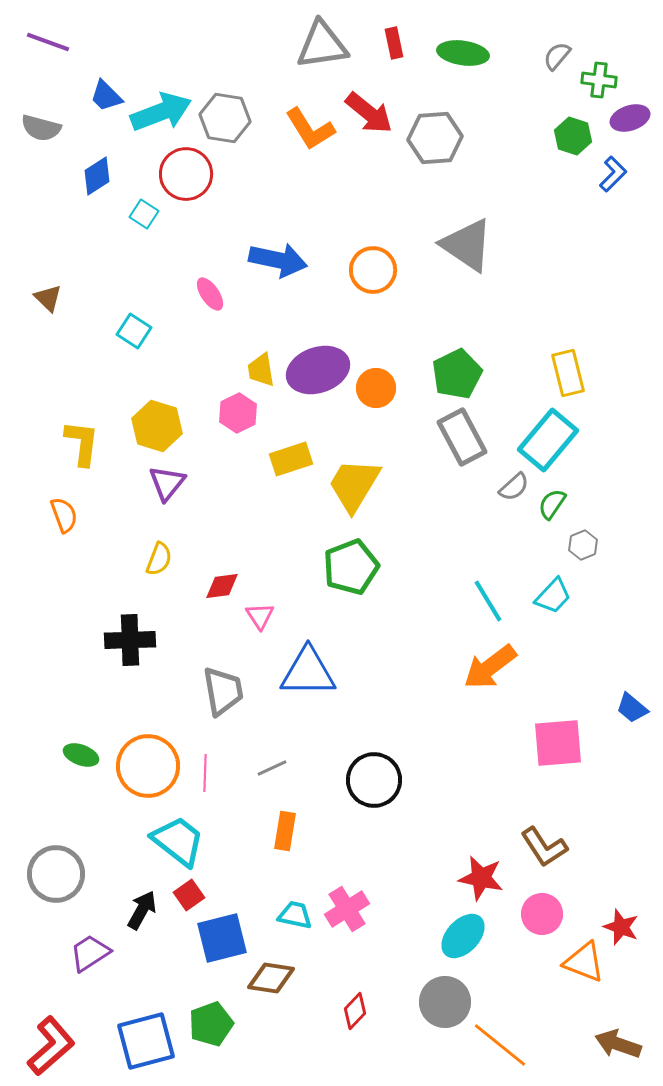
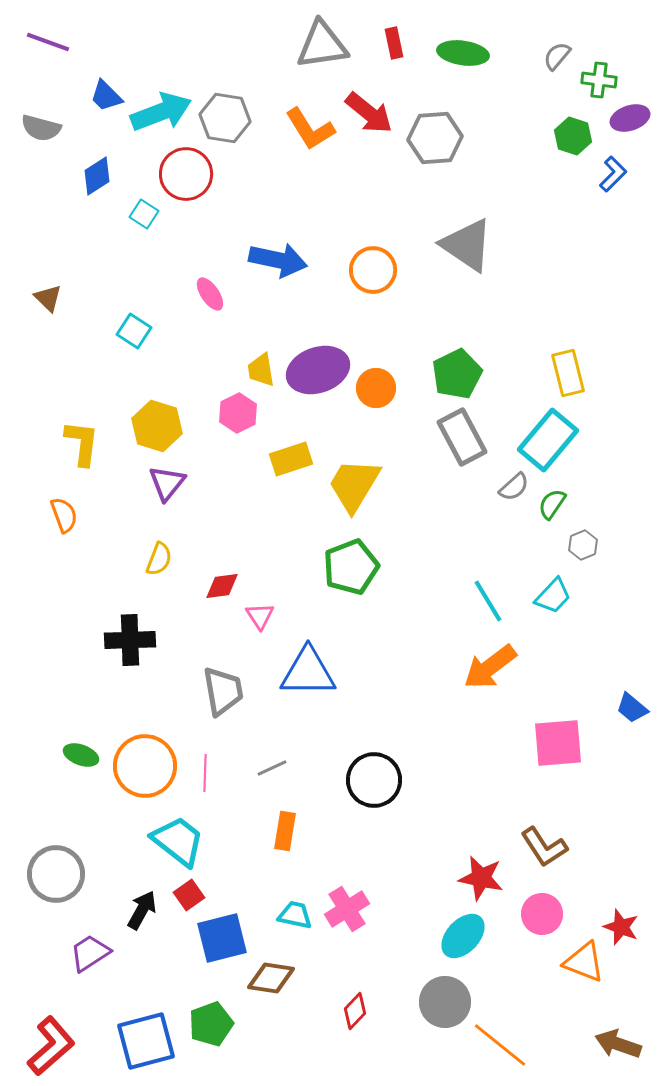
orange circle at (148, 766): moved 3 px left
